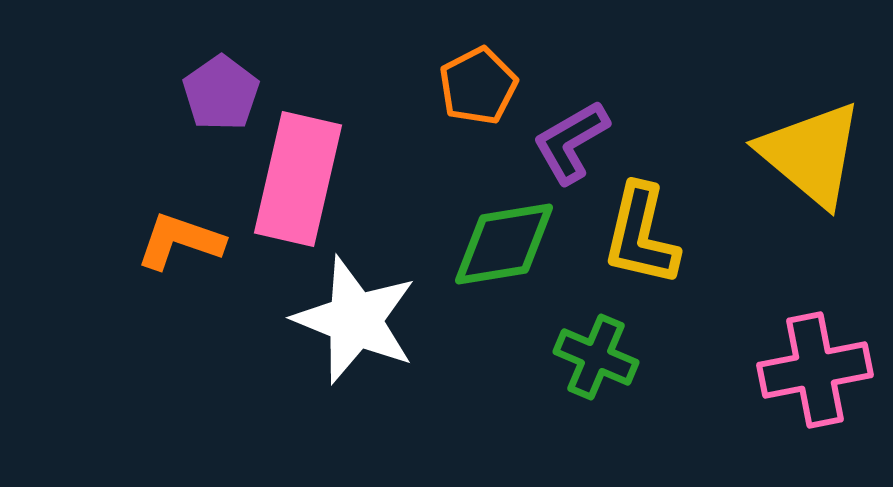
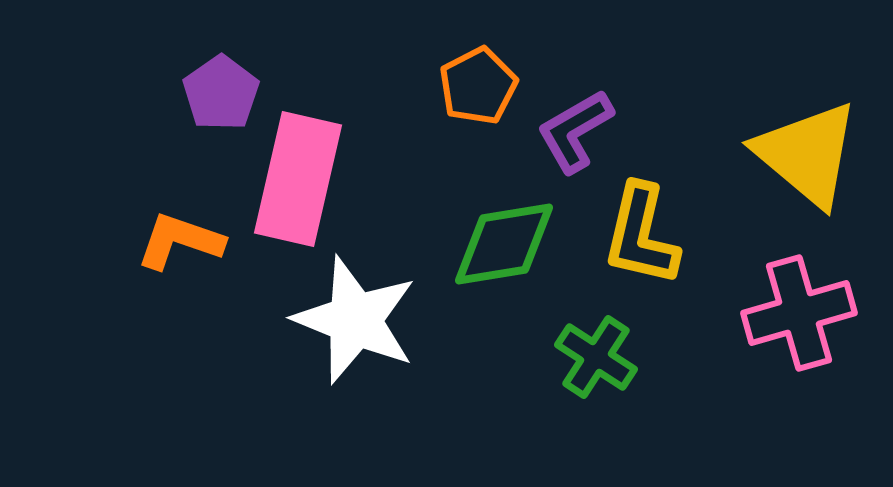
purple L-shape: moved 4 px right, 11 px up
yellow triangle: moved 4 px left
green cross: rotated 10 degrees clockwise
pink cross: moved 16 px left, 57 px up; rotated 5 degrees counterclockwise
